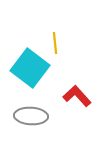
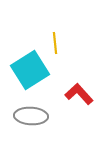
cyan square: moved 2 px down; rotated 21 degrees clockwise
red L-shape: moved 2 px right, 2 px up
